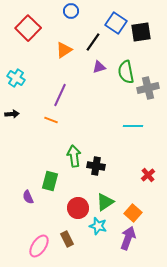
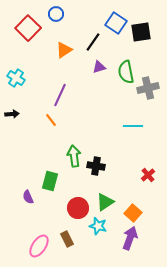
blue circle: moved 15 px left, 3 px down
orange line: rotated 32 degrees clockwise
purple arrow: moved 2 px right
